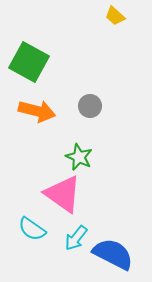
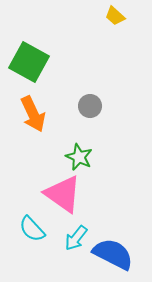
orange arrow: moved 4 px left, 3 px down; rotated 51 degrees clockwise
cyan semicircle: rotated 12 degrees clockwise
